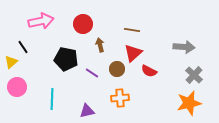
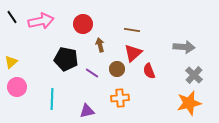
black line: moved 11 px left, 30 px up
red semicircle: rotated 42 degrees clockwise
